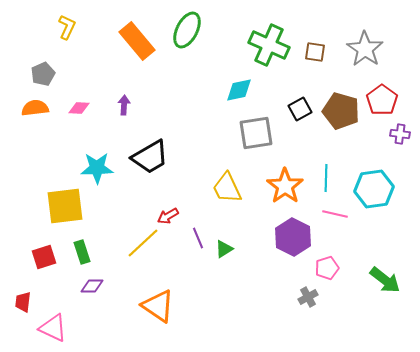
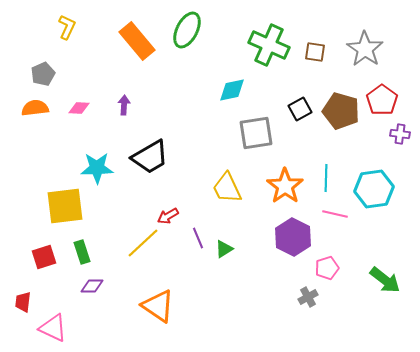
cyan diamond: moved 7 px left
